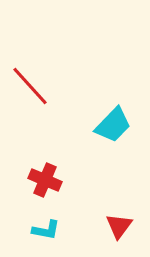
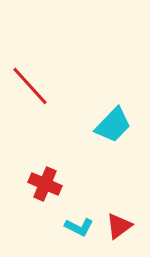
red cross: moved 4 px down
red triangle: rotated 16 degrees clockwise
cyan L-shape: moved 33 px right, 3 px up; rotated 16 degrees clockwise
